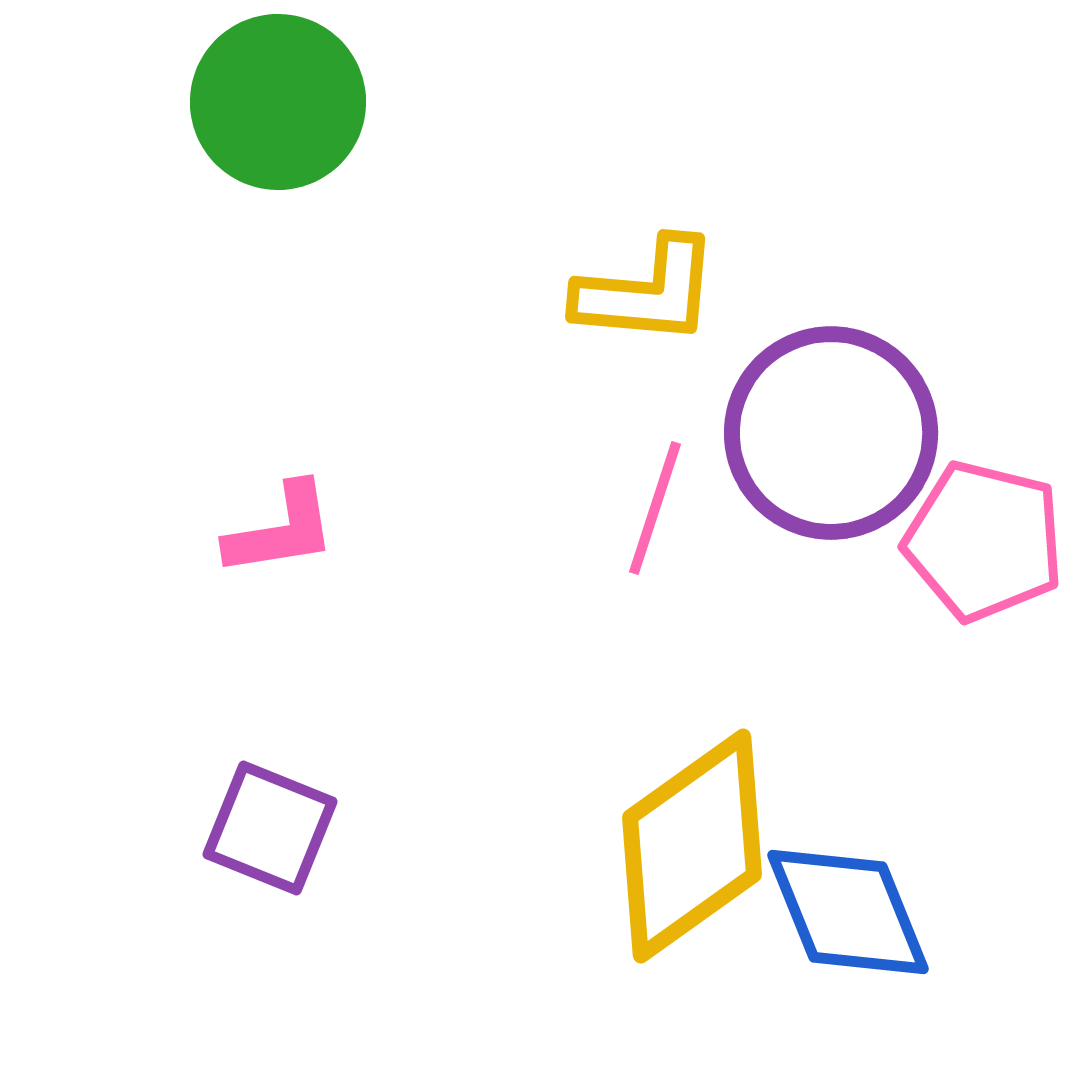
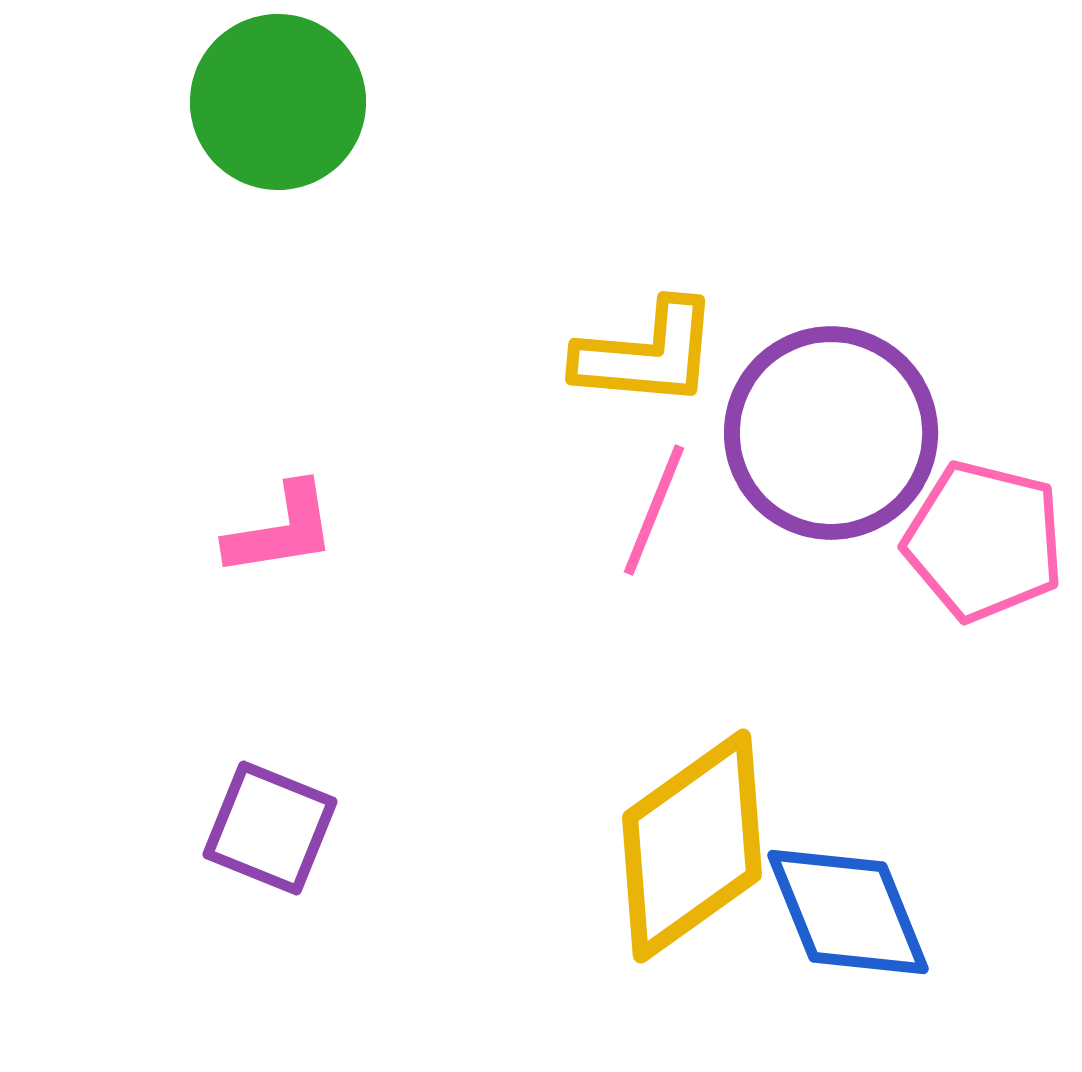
yellow L-shape: moved 62 px down
pink line: moved 1 px left, 2 px down; rotated 4 degrees clockwise
